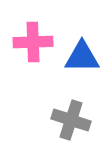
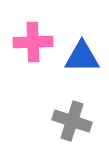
gray cross: moved 1 px right, 1 px down
